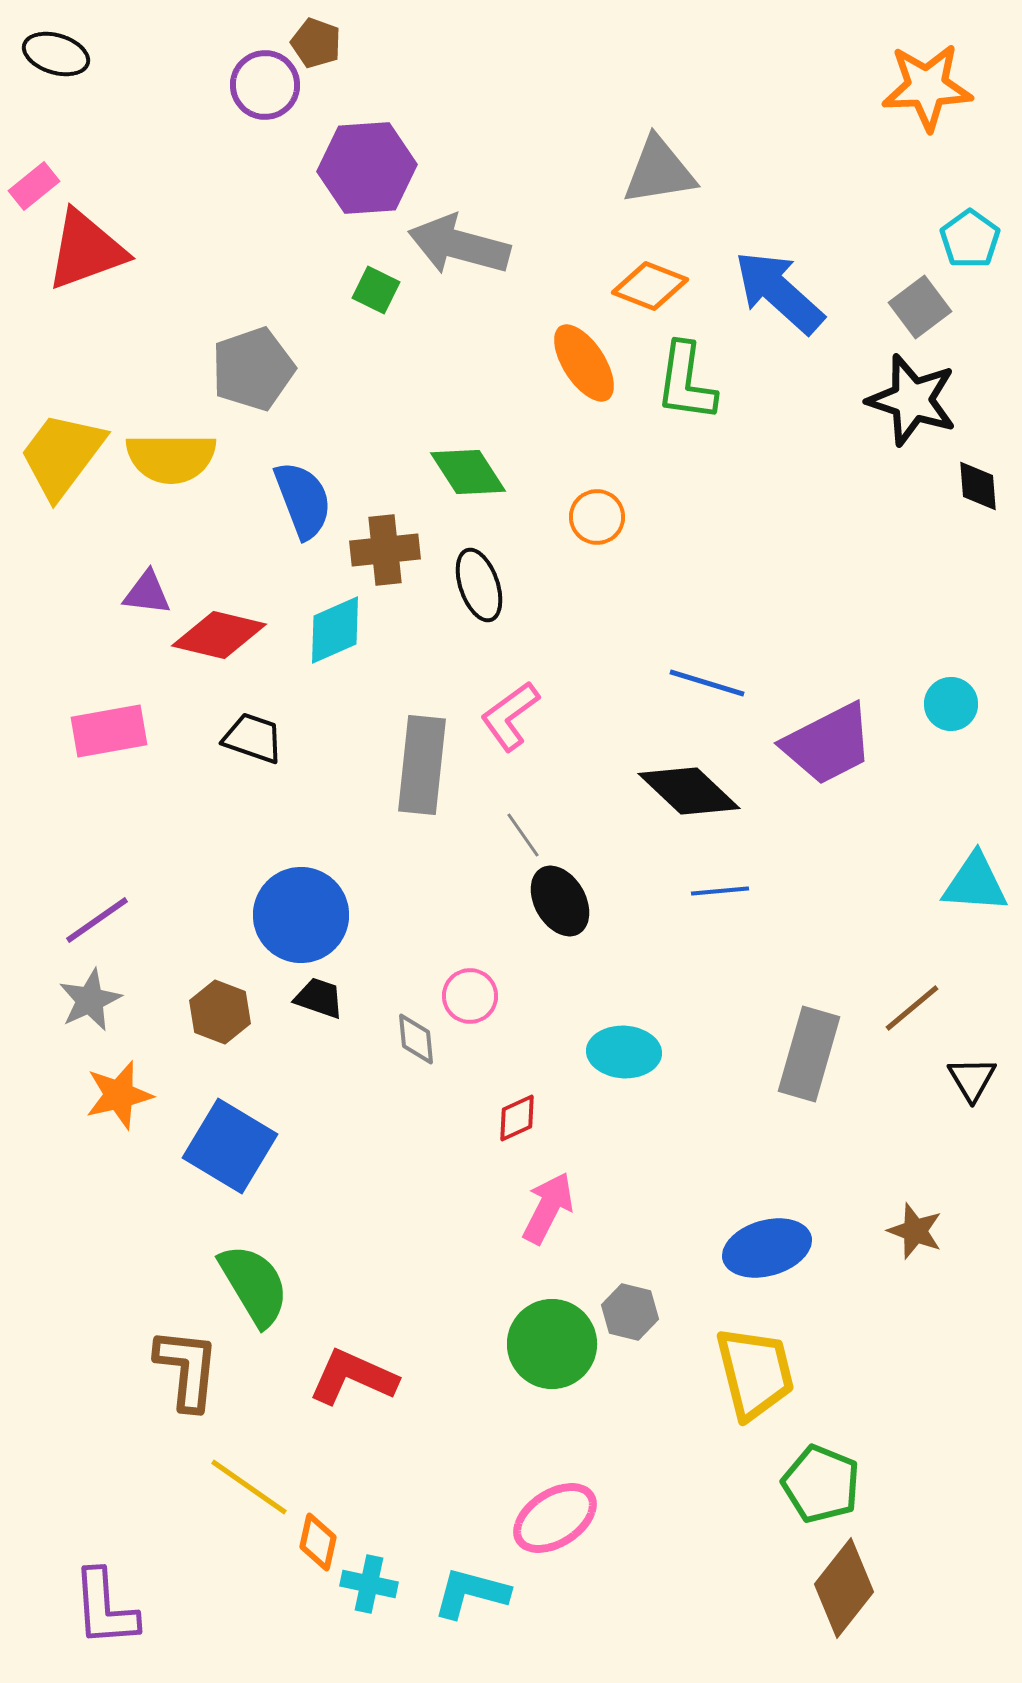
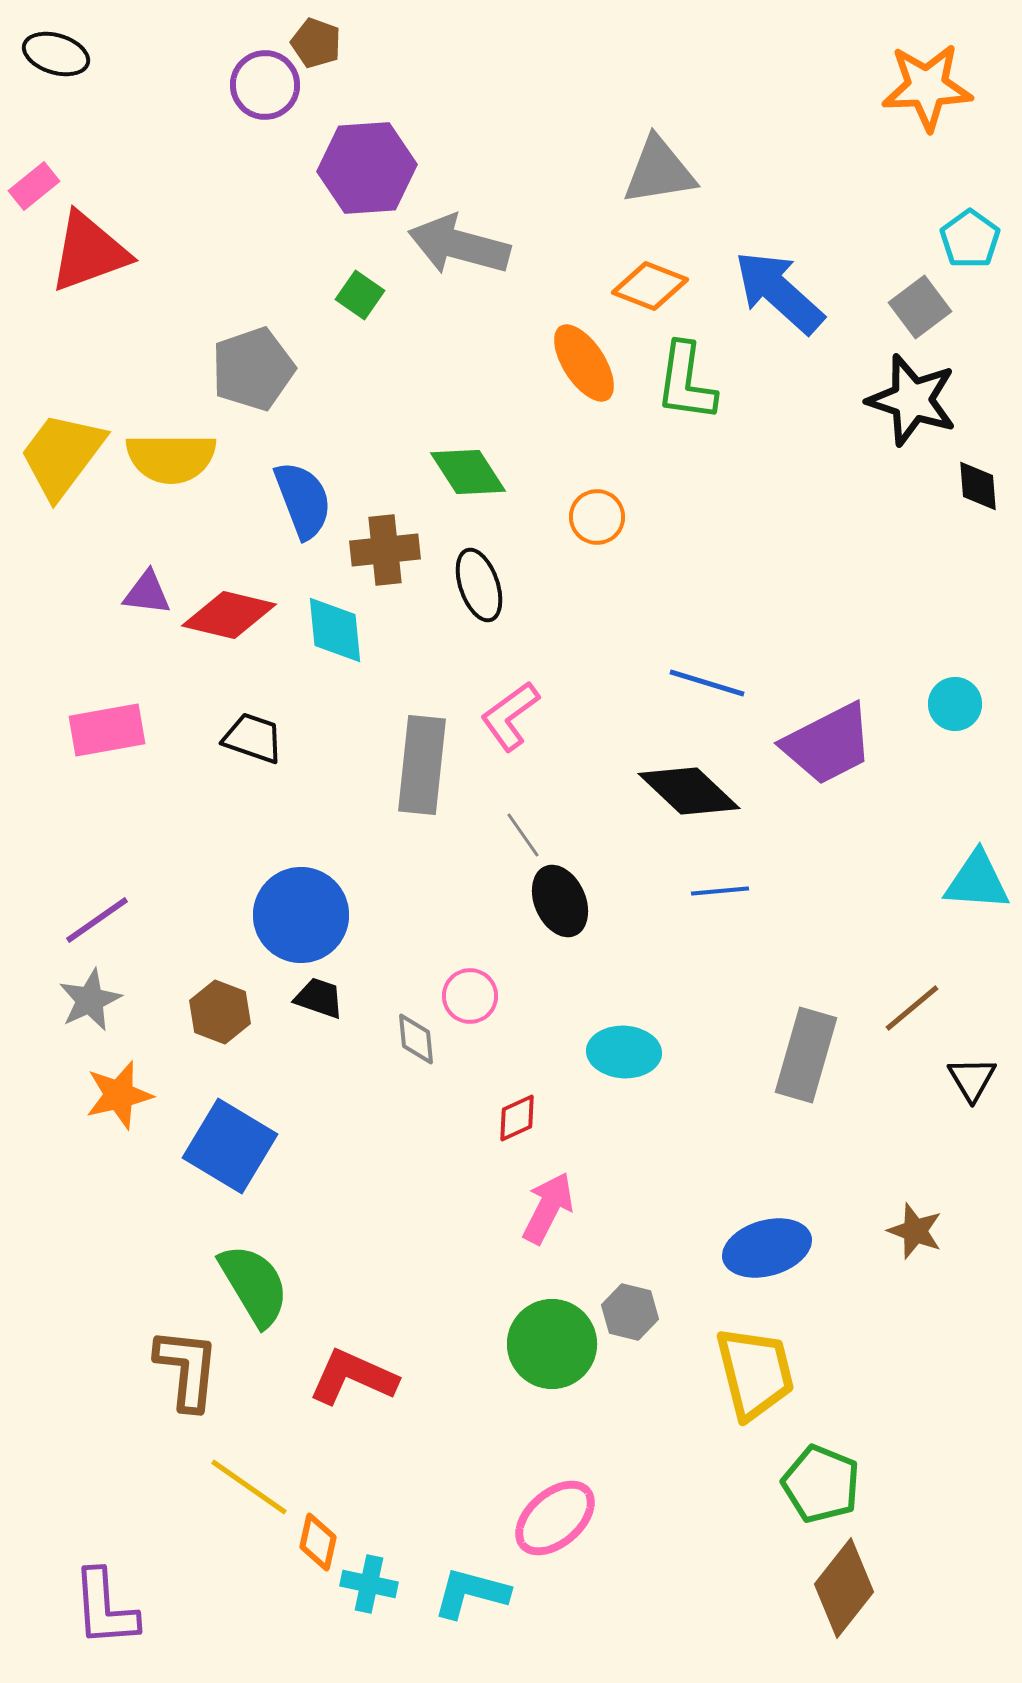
red triangle at (86, 250): moved 3 px right, 2 px down
green square at (376, 290): moved 16 px left, 5 px down; rotated 9 degrees clockwise
cyan diamond at (335, 630): rotated 72 degrees counterclockwise
red diamond at (219, 635): moved 10 px right, 20 px up
cyan circle at (951, 704): moved 4 px right
pink rectangle at (109, 731): moved 2 px left, 1 px up
cyan triangle at (975, 883): moved 2 px right, 2 px up
black ellipse at (560, 901): rotated 6 degrees clockwise
gray rectangle at (809, 1054): moved 3 px left, 1 px down
pink ellipse at (555, 1518): rotated 8 degrees counterclockwise
